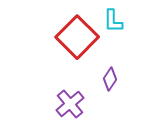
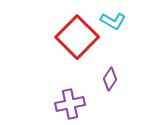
cyan L-shape: rotated 60 degrees counterclockwise
purple cross: rotated 28 degrees clockwise
